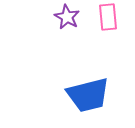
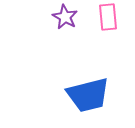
purple star: moved 2 px left
